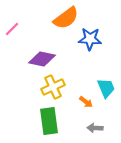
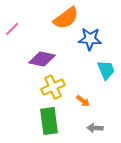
cyan trapezoid: moved 18 px up
orange arrow: moved 3 px left, 1 px up
